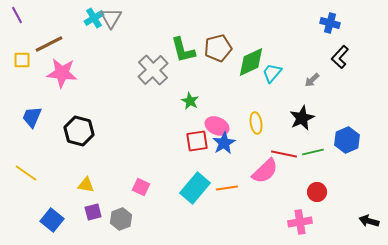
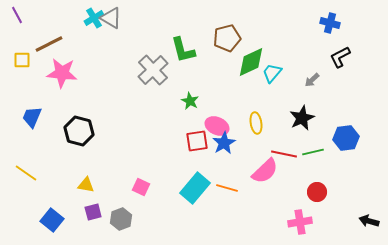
gray triangle: rotated 30 degrees counterclockwise
brown pentagon: moved 9 px right, 10 px up
black L-shape: rotated 20 degrees clockwise
blue hexagon: moved 1 px left, 2 px up; rotated 15 degrees clockwise
orange line: rotated 25 degrees clockwise
